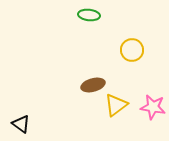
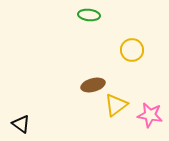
pink star: moved 3 px left, 8 px down
